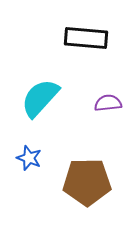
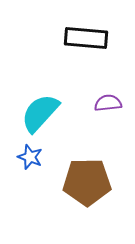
cyan semicircle: moved 15 px down
blue star: moved 1 px right, 1 px up
